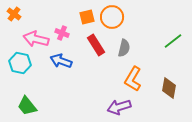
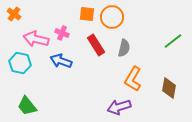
orange square: moved 3 px up; rotated 21 degrees clockwise
